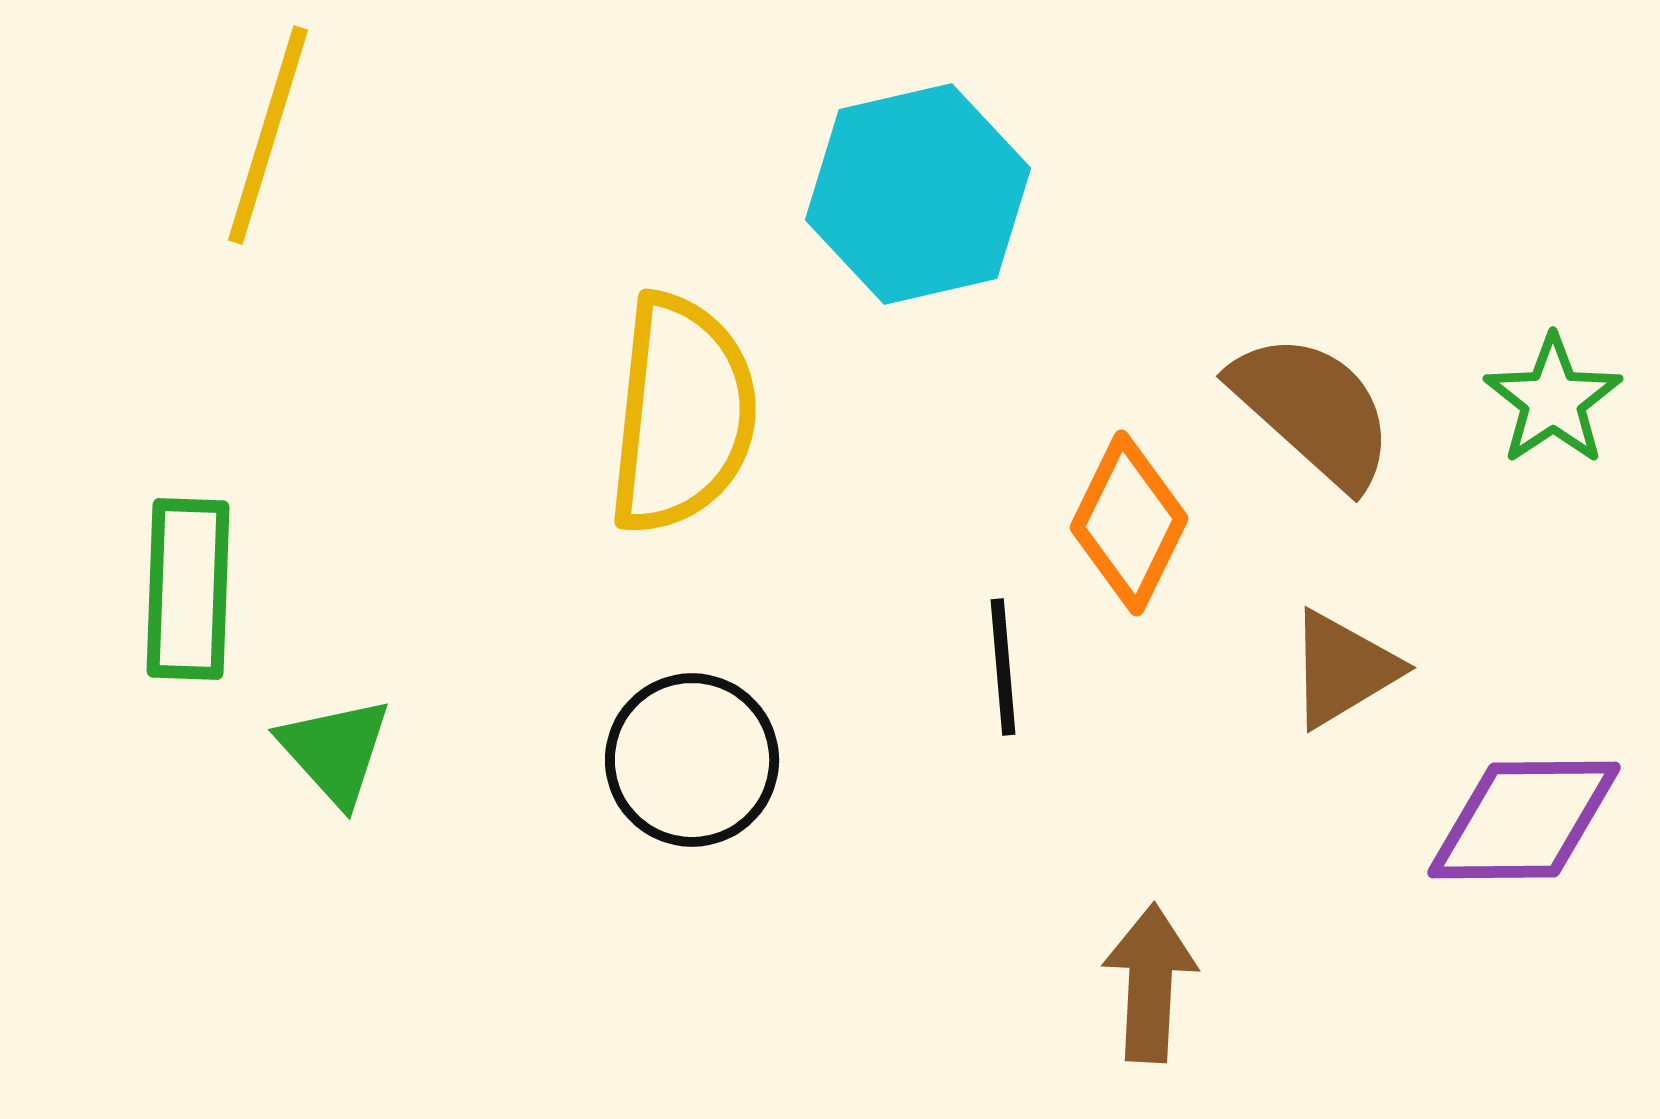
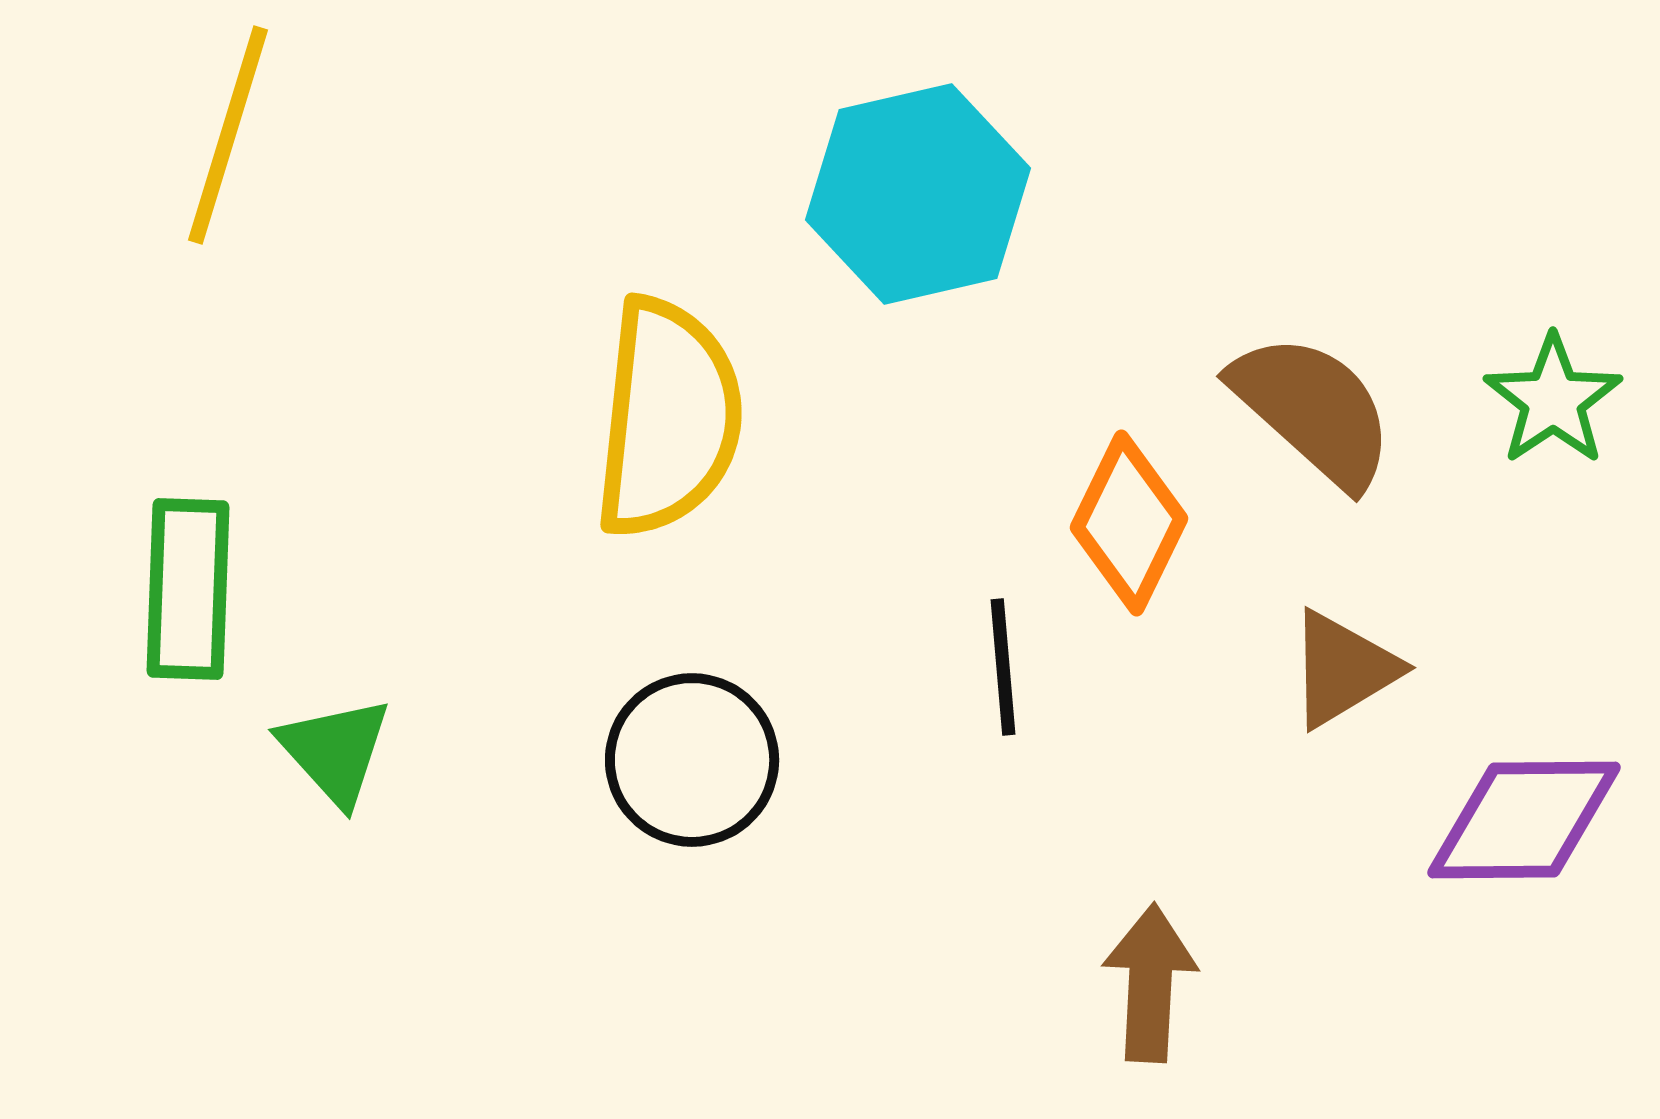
yellow line: moved 40 px left
yellow semicircle: moved 14 px left, 4 px down
